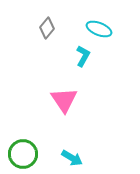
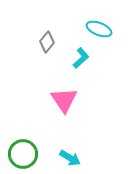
gray diamond: moved 14 px down
cyan L-shape: moved 2 px left, 2 px down; rotated 20 degrees clockwise
cyan arrow: moved 2 px left
